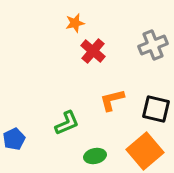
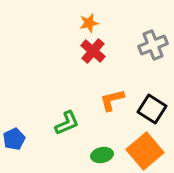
orange star: moved 14 px right
black square: moved 4 px left; rotated 20 degrees clockwise
green ellipse: moved 7 px right, 1 px up
